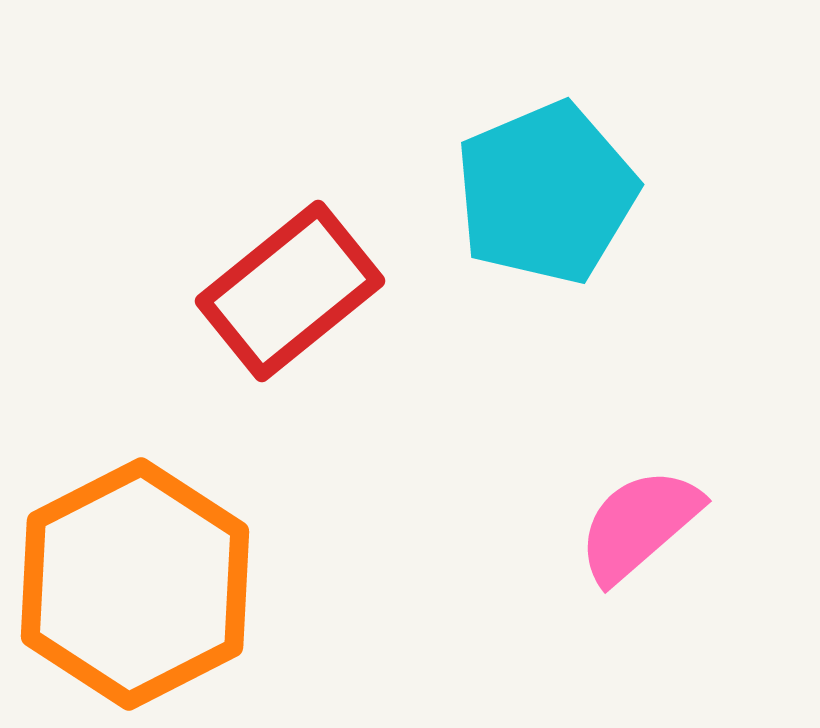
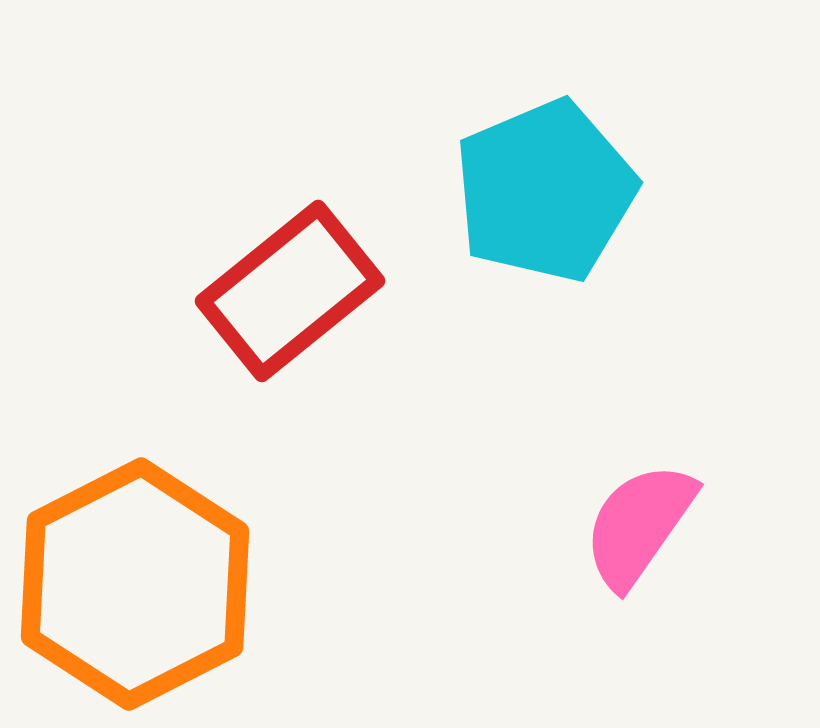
cyan pentagon: moved 1 px left, 2 px up
pink semicircle: rotated 14 degrees counterclockwise
